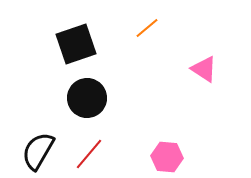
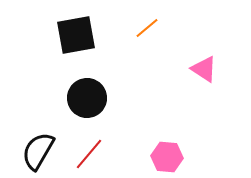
black square: moved 9 px up; rotated 9 degrees clockwise
